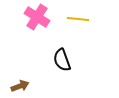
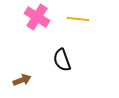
brown arrow: moved 2 px right, 6 px up
